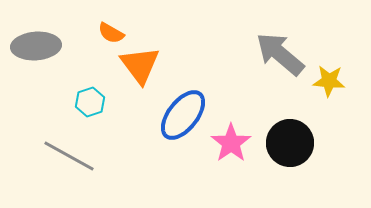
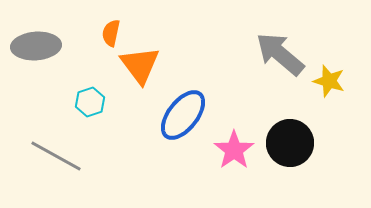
orange semicircle: rotated 72 degrees clockwise
yellow star: rotated 12 degrees clockwise
pink star: moved 3 px right, 7 px down
gray line: moved 13 px left
